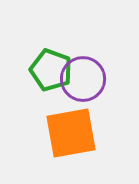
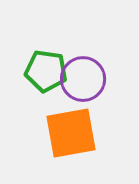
green pentagon: moved 5 px left, 1 px down; rotated 12 degrees counterclockwise
